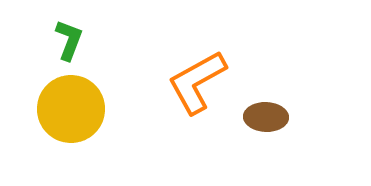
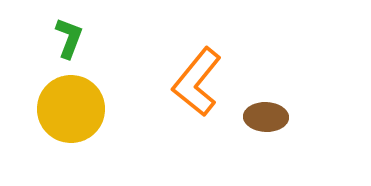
green L-shape: moved 2 px up
orange L-shape: rotated 22 degrees counterclockwise
